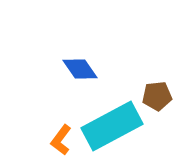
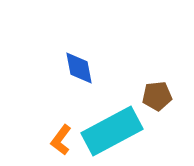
blue diamond: moved 1 px left, 1 px up; rotated 24 degrees clockwise
cyan rectangle: moved 5 px down
